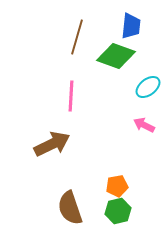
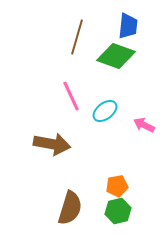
blue trapezoid: moved 3 px left
cyan ellipse: moved 43 px left, 24 px down
pink line: rotated 28 degrees counterclockwise
brown arrow: rotated 36 degrees clockwise
brown semicircle: rotated 144 degrees counterclockwise
